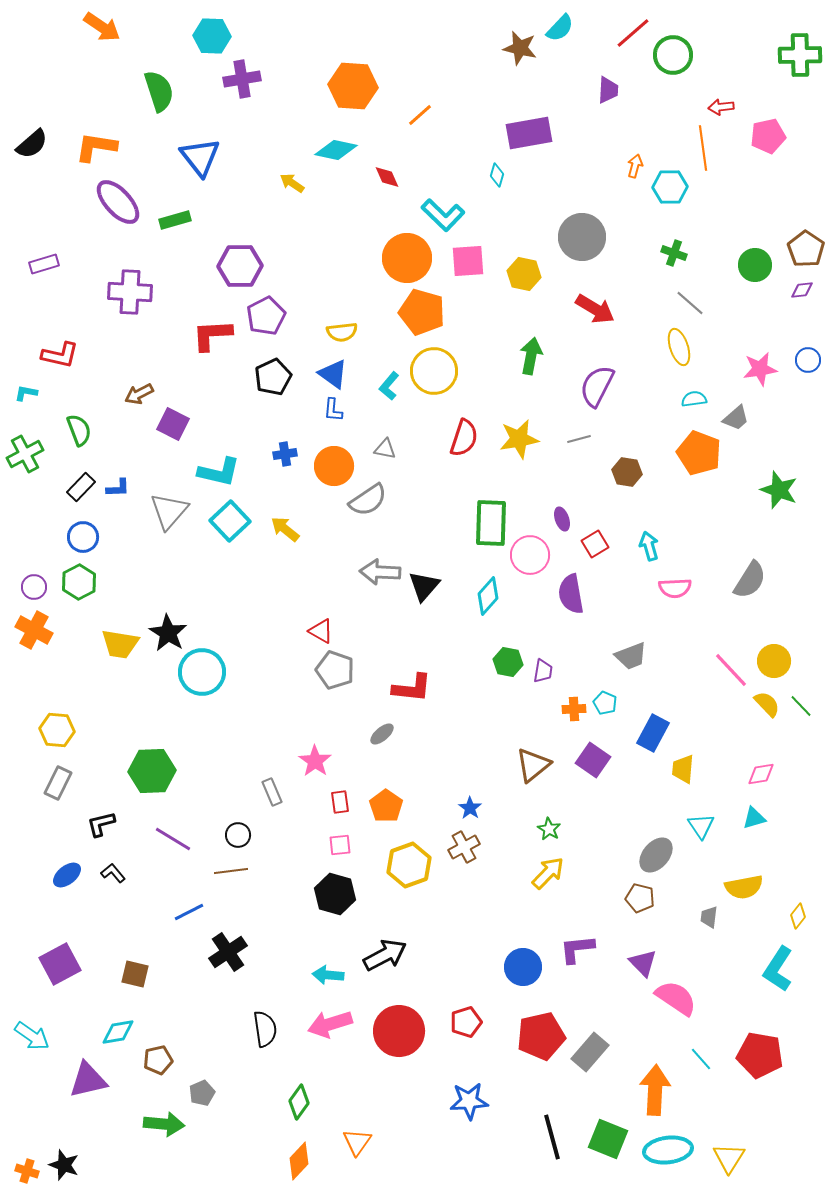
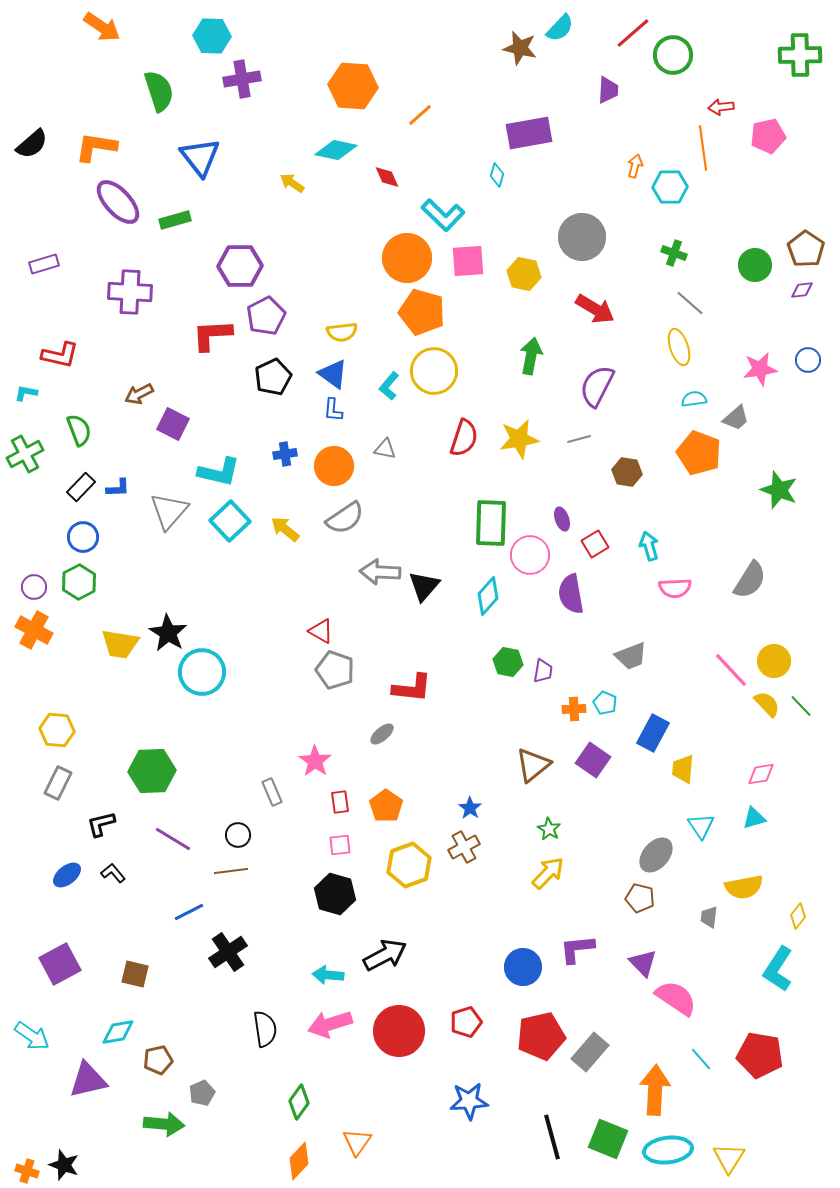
gray semicircle at (368, 500): moved 23 px left, 18 px down
